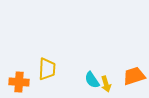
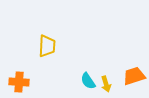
yellow trapezoid: moved 23 px up
cyan semicircle: moved 4 px left, 1 px down
